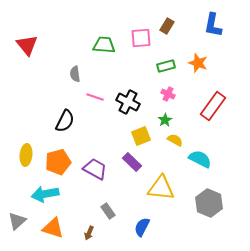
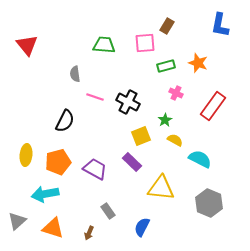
blue L-shape: moved 7 px right
pink square: moved 4 px right, 5 px down
pink cross: moved 8 px right, 1 px up
